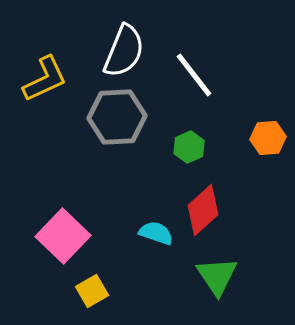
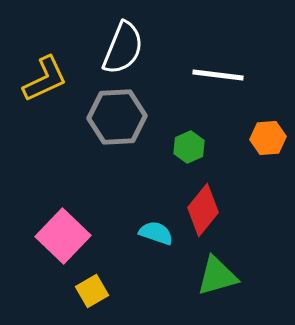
white semicircle: moved 1 px left, 3 px up
white line: moved 24 px right; rotated 45 degrees counterclockwise
red diamond: rotated 9 degrees counterclockwise
green triangle: rotated 48 degrees clockwise
